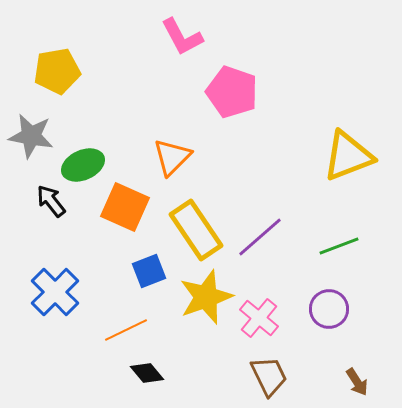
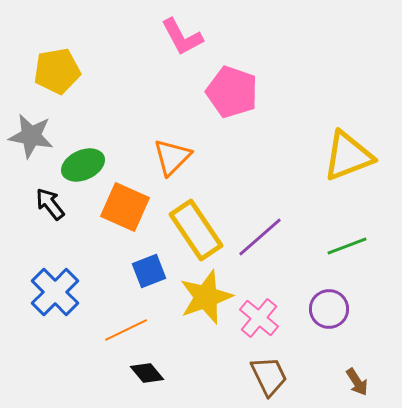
black arrow: moved 1 px left, 3 px down
green line: moved 8 px right
